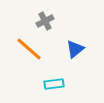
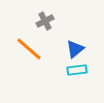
cyan rectangle: moved 23 px right, 14 px up
